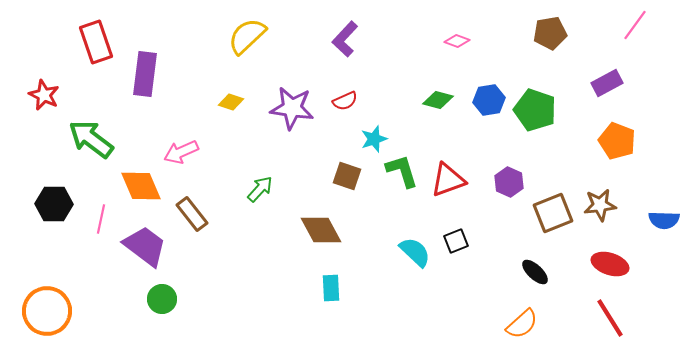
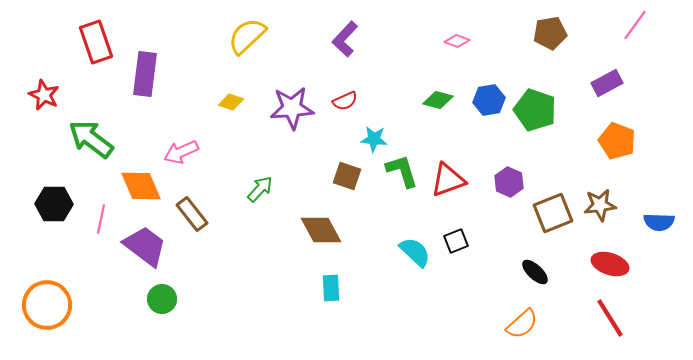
purple star at (292, 108): rotated 12 degrees counterclockwise
cyan star at (374, 139): rotated 24 degrees clockwise
blue semicircle at (664, 220): moved 5 px left, 2 px down
orange circle at (47, 311): moved 6 px up
